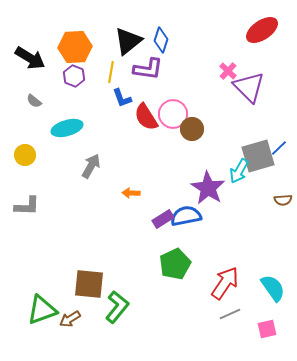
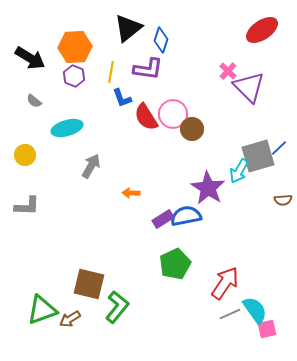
black triangle: moved 13 px up
brown square: rotated 8 degrees clockwise
cyan semicircle: moved 18 px left, 22 px down
